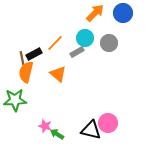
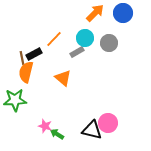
orange line: moved 1 px left, 4 px up
orange triangle: moved 5 px right, 4 px down
black triangle: moved 1 px right
